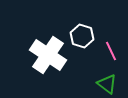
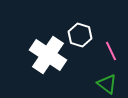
white hexagon: moved 2 px left, 1 px up
